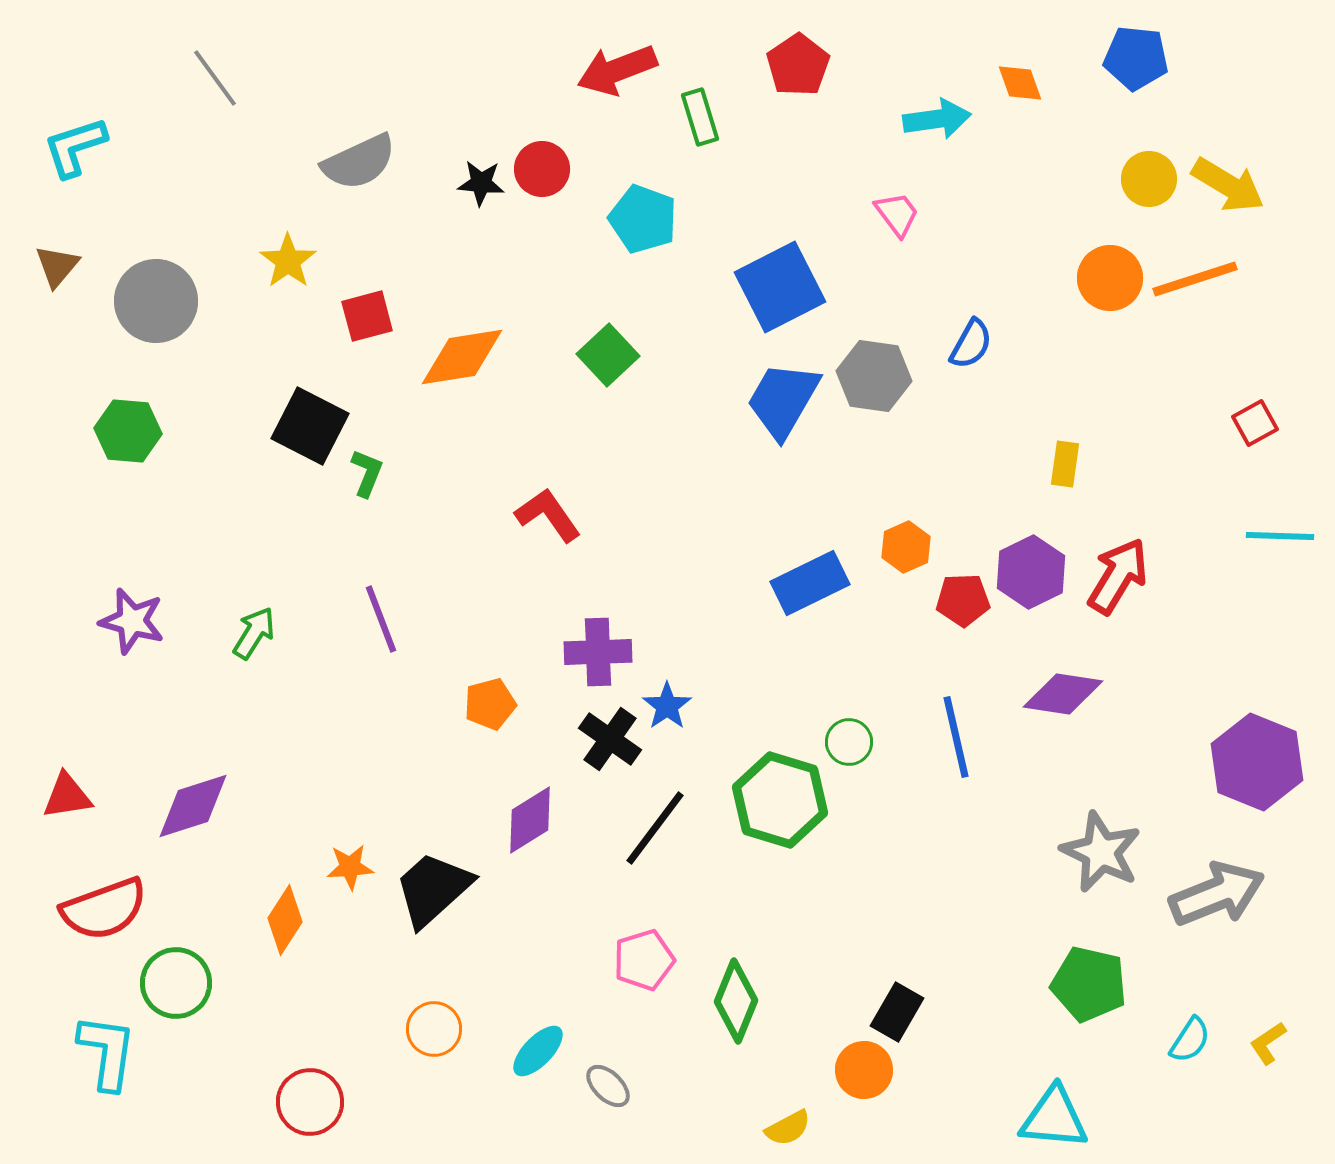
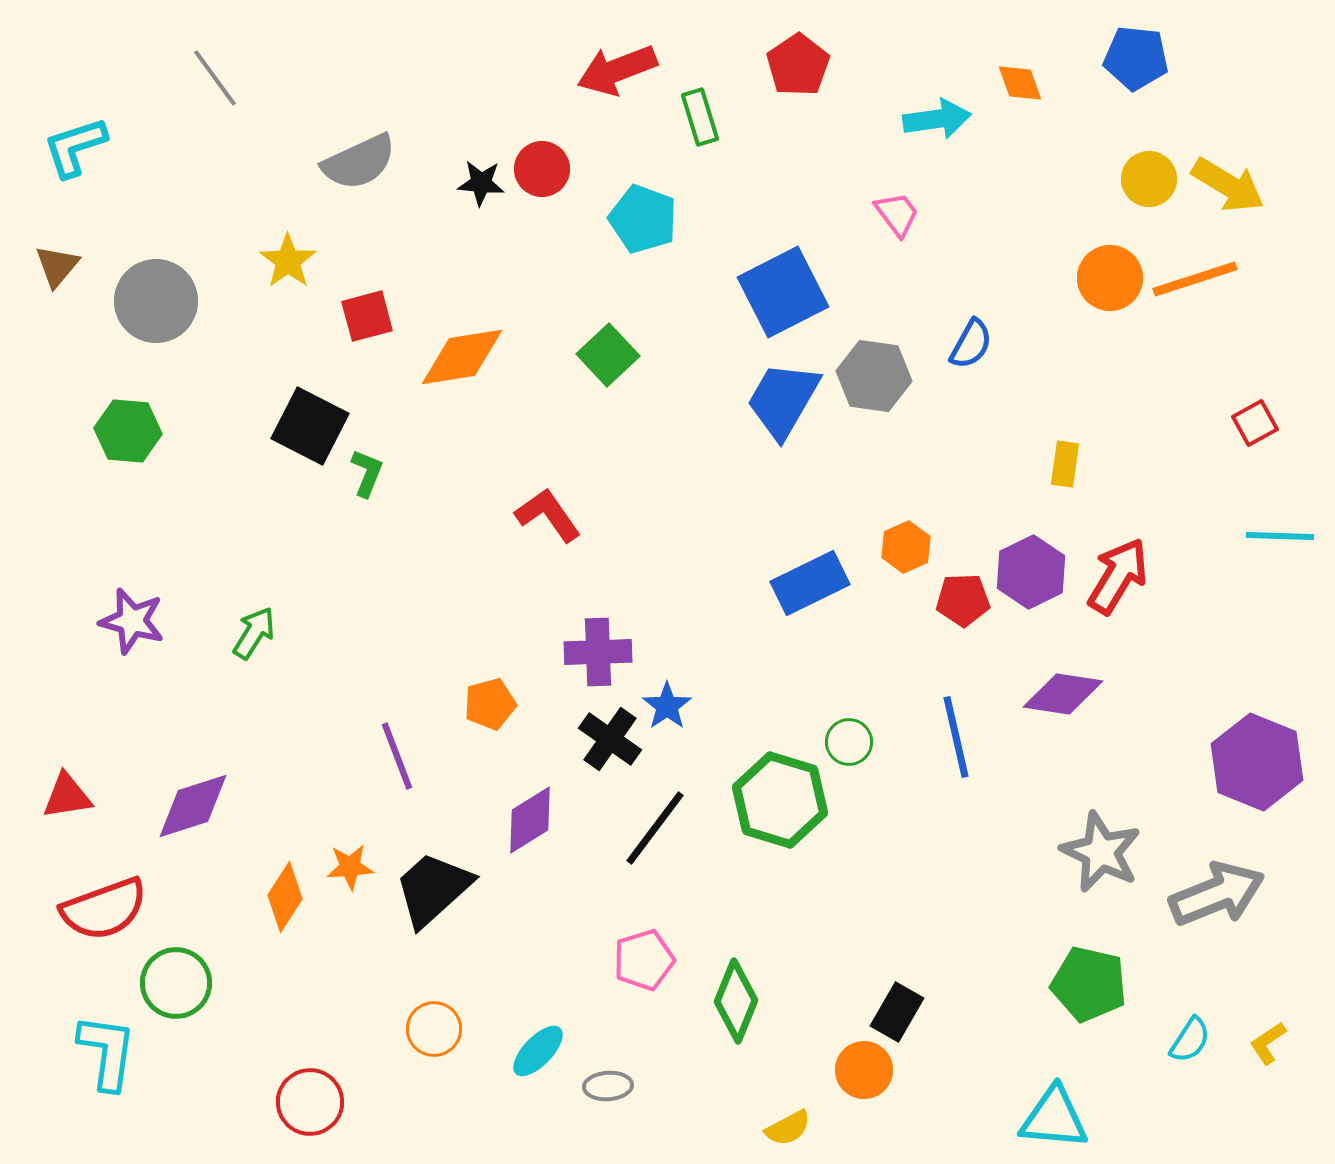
blue square at (780, 287): moved 3 px right, 5 px down
purple line at (381, 619): moved 16 px right, 137 px down
orange diamond at (285, 920): moved 23 px up
gray ellipse at (608, 1086): rotated 48 degrees counterclockwise
